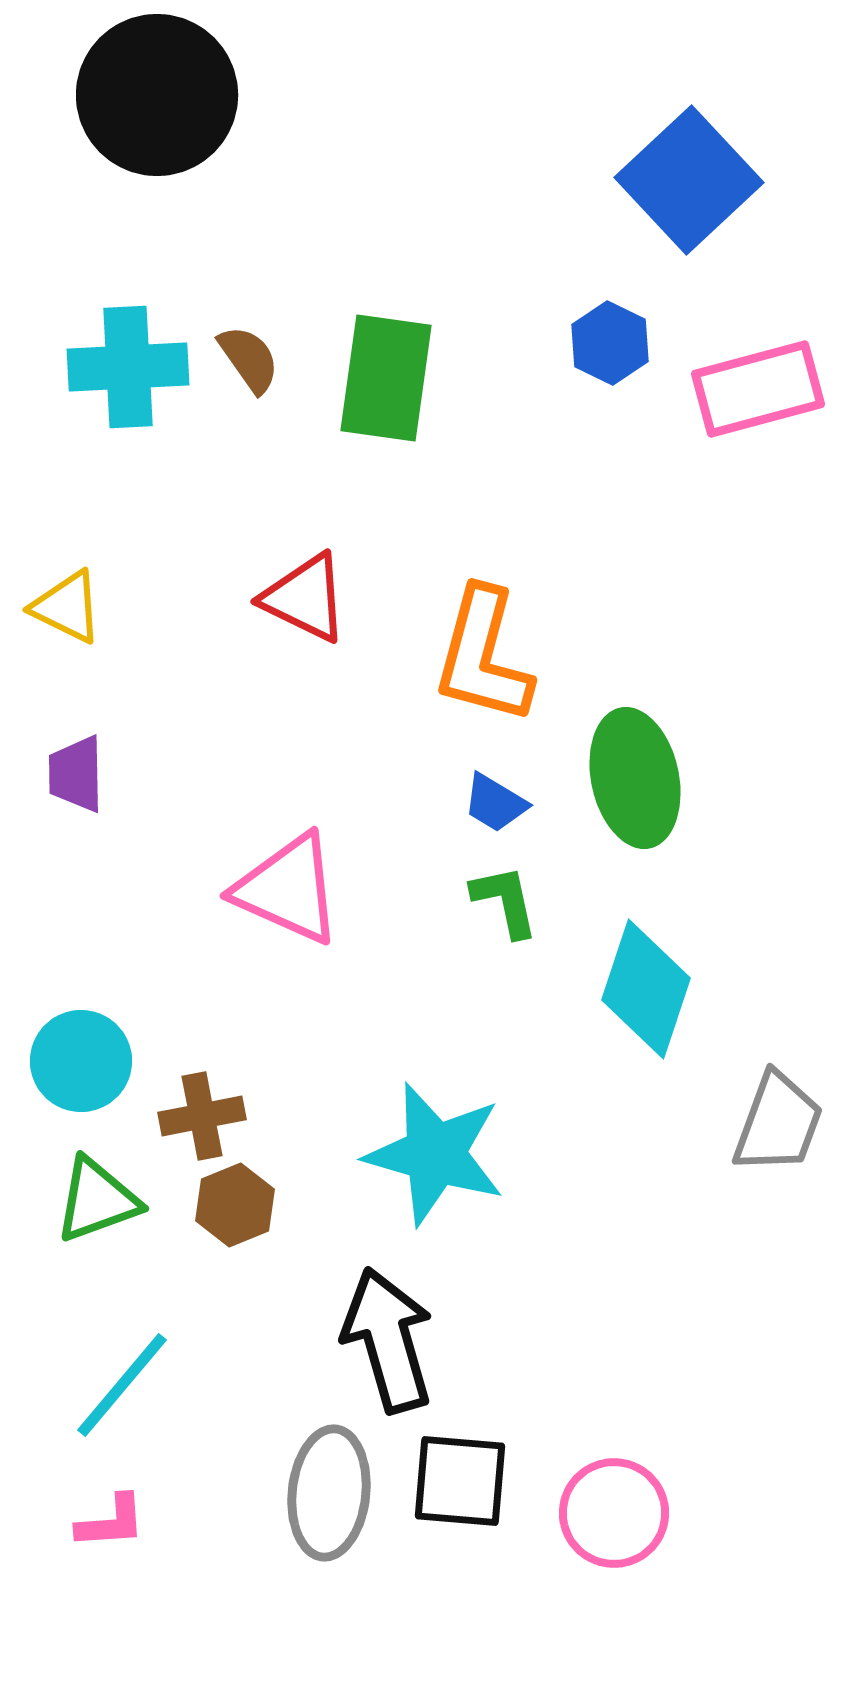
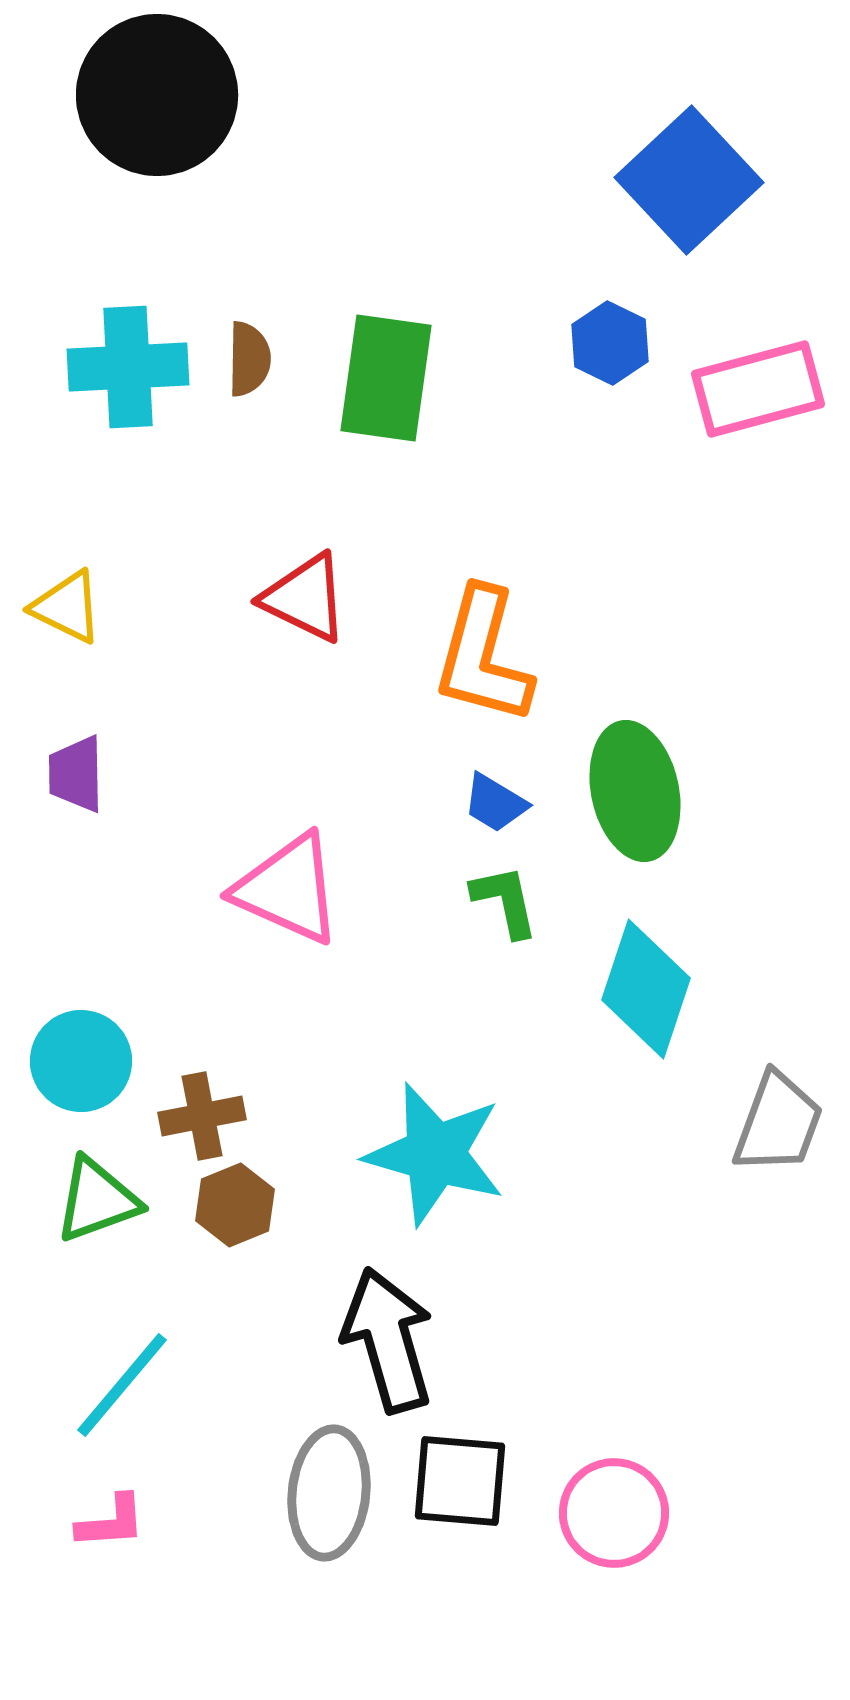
brown semicircle: rotated 36 degrees clockwise
green ellipse: moved 13 px down
